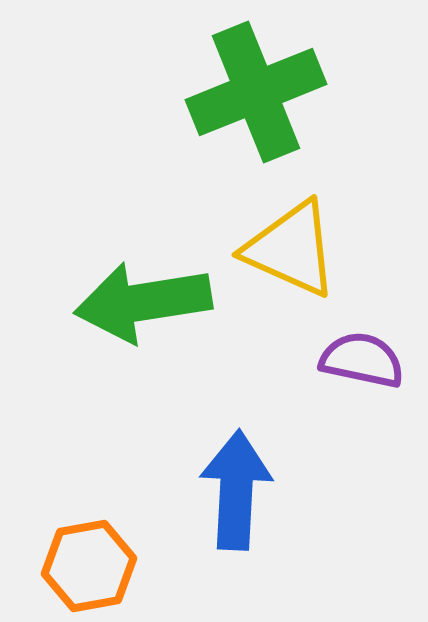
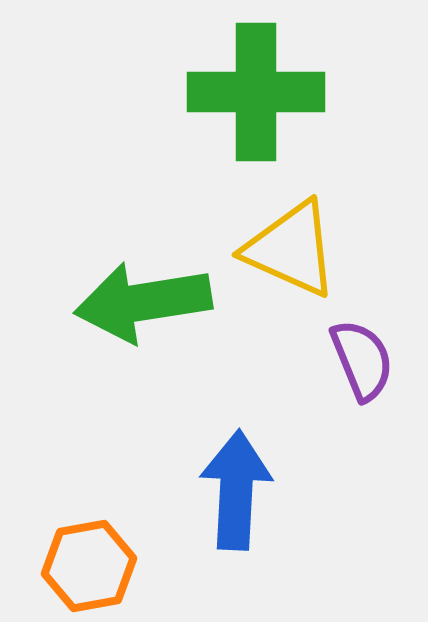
green cross: rotated 22 degrees clockwise
purple semicircle: rotated 56 degrees clockwise
